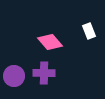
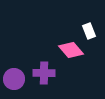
pink diamond: moved 21 px right, 8 px down
purple circle: moved 3 px down
